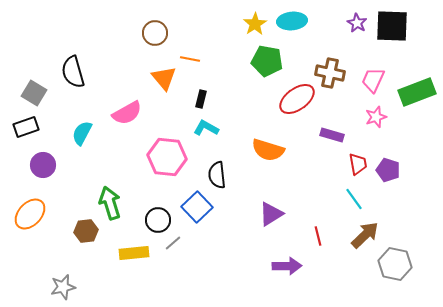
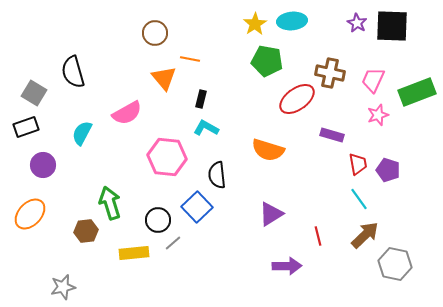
pink star at (376, 117): moved 2 px right, 2 px up
cyan line at (354, 199): moved 5 px right
